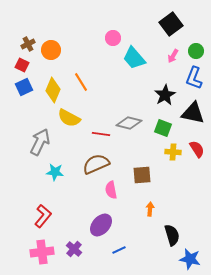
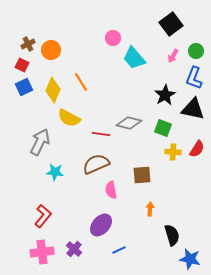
black triangle: moved 4 px up
red semicircle: rotated 66 degrees clockwise
